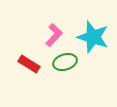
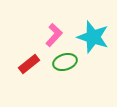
red rectangle: rotated 70 degrees counterclockwise
